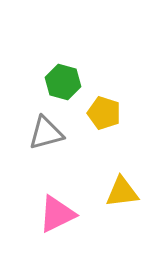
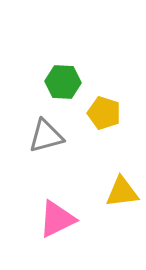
green hexagon: rotated 12 degrees counterclockwise
gray triangle: moved 3 px down
pink triangle: moved 5 px down
